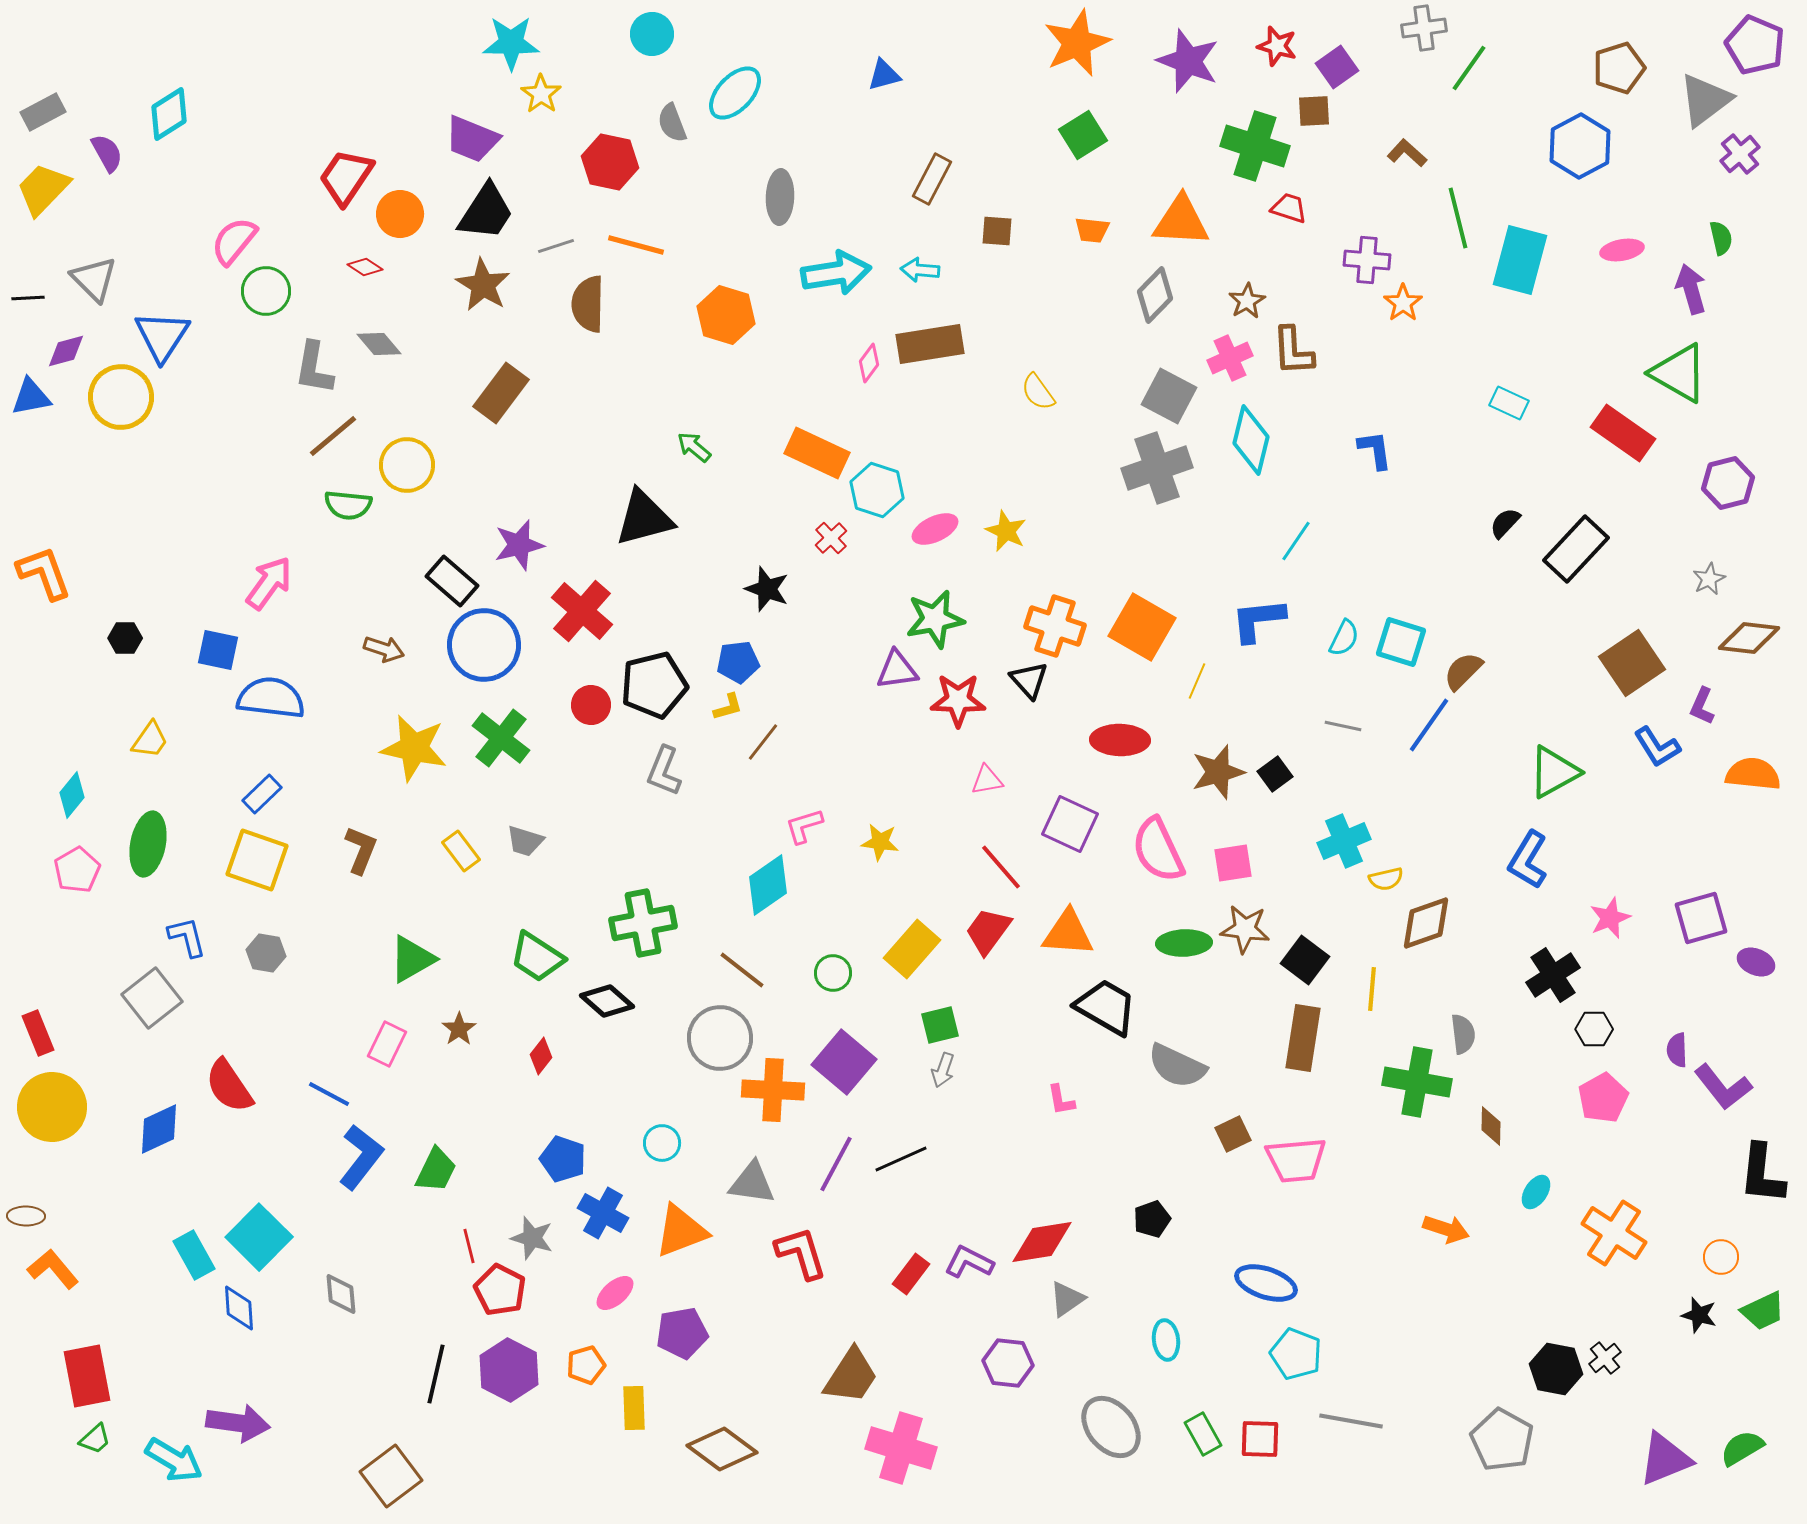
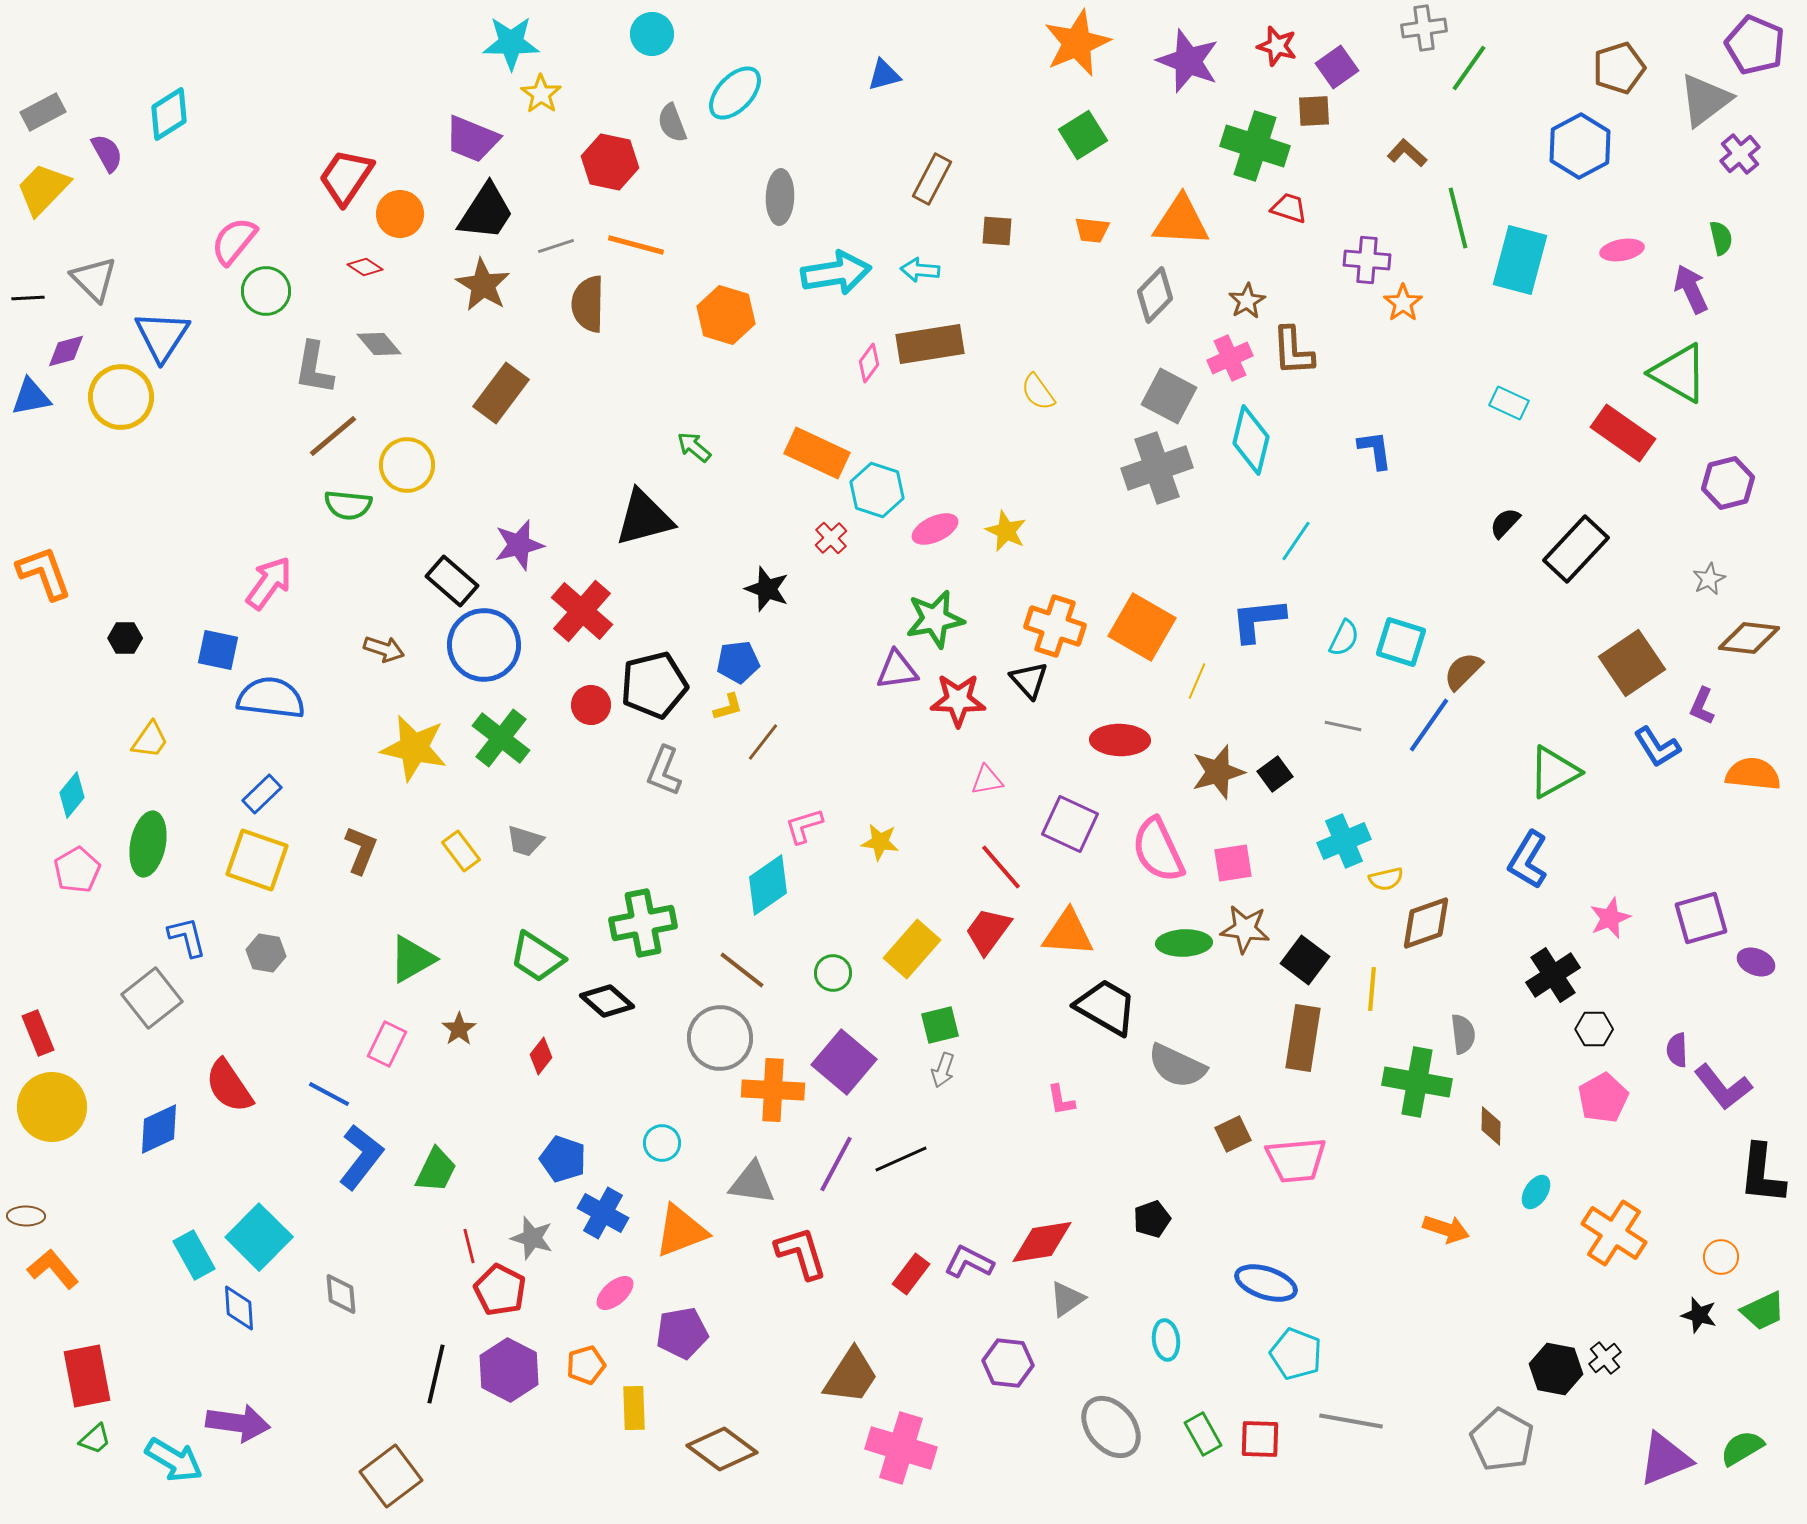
purple arrow at (1691, 289): rotated 9 degrees counterclockwise
